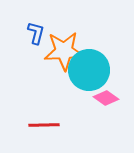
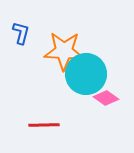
blue L-shape: moved 15 px left
orange star: rotated 6 degrees clockwise
cyan circle: moved 3 px left, 4 px down
